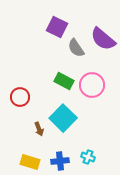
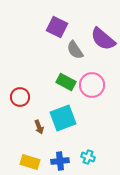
gray semicircle: moved 1 px left, 2 px down
green rectangle: moved 2 px right, 1 px down
cyan square: rotated 24 degrees clockwise
brown arrow: moved 2 px up
